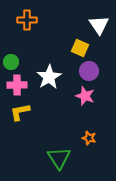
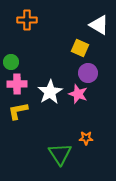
white triangle: rotated 25 degrees counterclockwise
purple circle: moved 1 px left, 2 px down
white star: moved 1 px right, 15 px down
pink cross: moved 1 px up
pink star: moved 7 px left, 2 px up
yellow L-shape: moved 2 px left, 1 px up
orange star: moved 3 px left; rotated 16 degrees counterclockwise
green triangle: moved 1 px right, 4 px up
